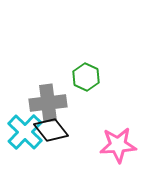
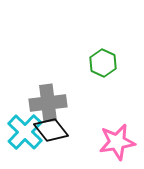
green hexagon: moved 17 px right, 14 px up
pink star: moved 1 px left, 3 px up; rotated 6 degrees counterclockwise
